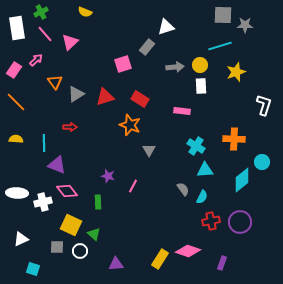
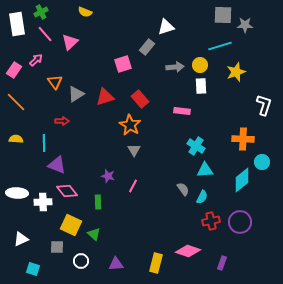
white rectangle at (17, 28): moved 4 px up
red rectangle at (140, 99): rotated 18 degrees clockwise
orange star at (130, 125): rotated 10 degrees clockwise
red arrow at (70, 127): moved 8 px left, 6 px up
orange cross at (234, 139): moved 9 px right
gray triangle at (149, 150): moved 15 px left
white cross at (43, 202): rotated 12 degrees clockwise
white circle at (80, 251): moved 1 px right, 10 px down
yellow rectangle at (160, 259): moved 4 px left, 4 px down; rotated 18 degrees counterclockwise
